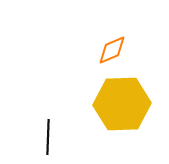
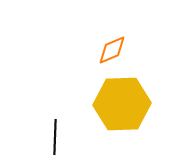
black line: moved 7 px right
